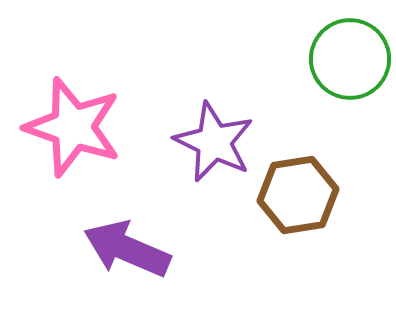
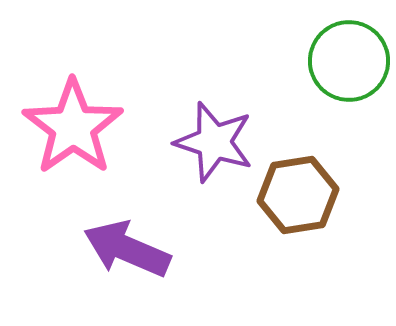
green circle: moved 1 px left, 2 px down
pink star: rotated 18 degrees clockwise
purple star: rotated 8 degrees counterclockwise
